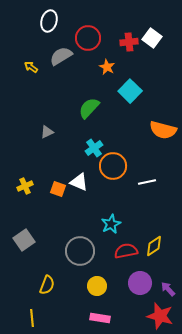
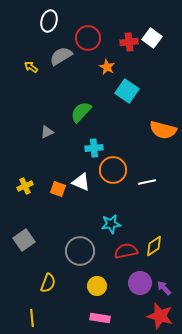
cyan square: moved 3 px left; rotated 10 degrees counterclockwise
green semicircle: moved 8 px left, 4 px down
cyan cross: rotated 30 degrees clockwise
orange circle: moved 4 px down
white triangle: moved 2 px right
cyan star: rotated 18 degrees clockwise
yellow semicircle: moved 1 px right, 2 px up
purple arrow: moved 4 px left, 1 px up
